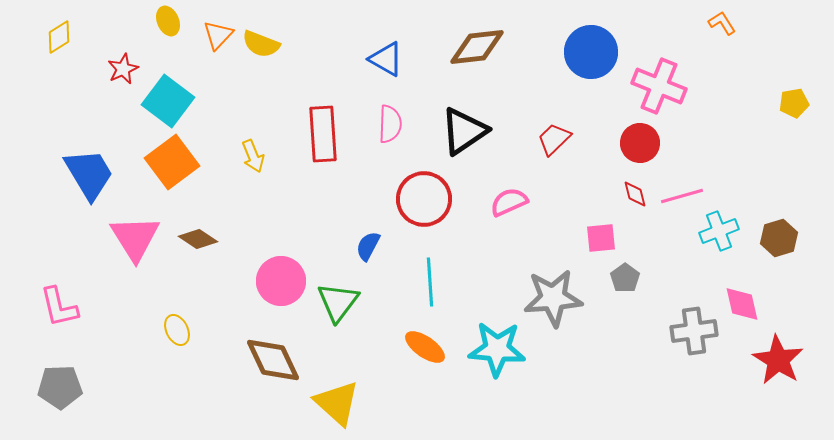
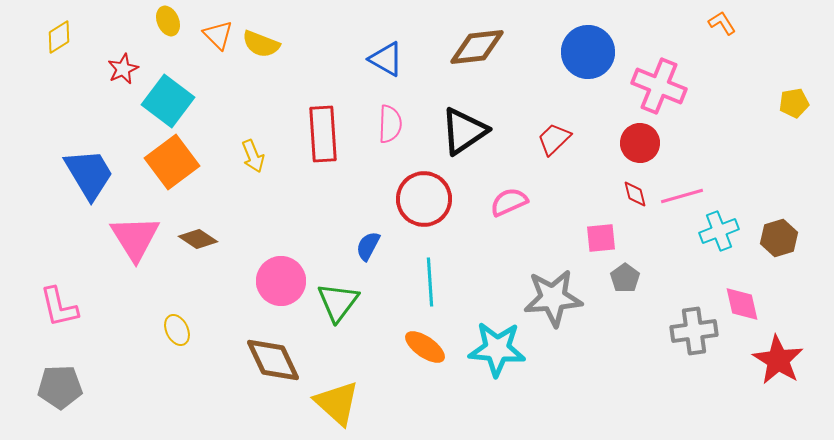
orange triangle at (218, 35): rotated 28 degrees counterclockwise
blue circle at (591, 52): moved 3 px left
